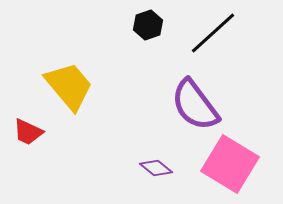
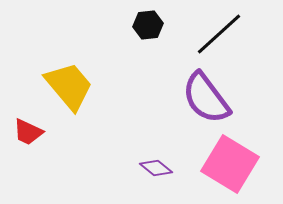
black hexagon: rotated 12 degrees clockwise
black line: moved 6 px right, 1 px down
purple semicircle: moved 11 px right, 7 px up
